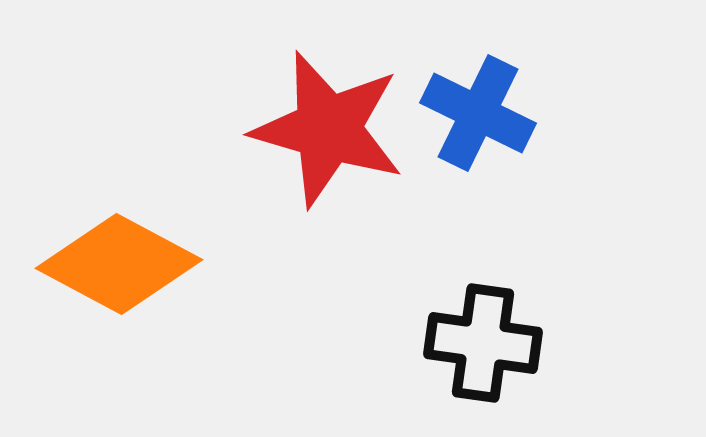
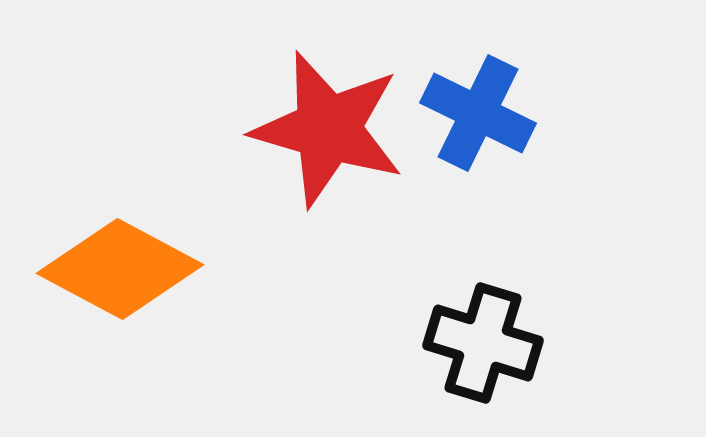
orange diamond: moved 1 px right, 5 px down
black cross: rotated 9 degrees clockwise
